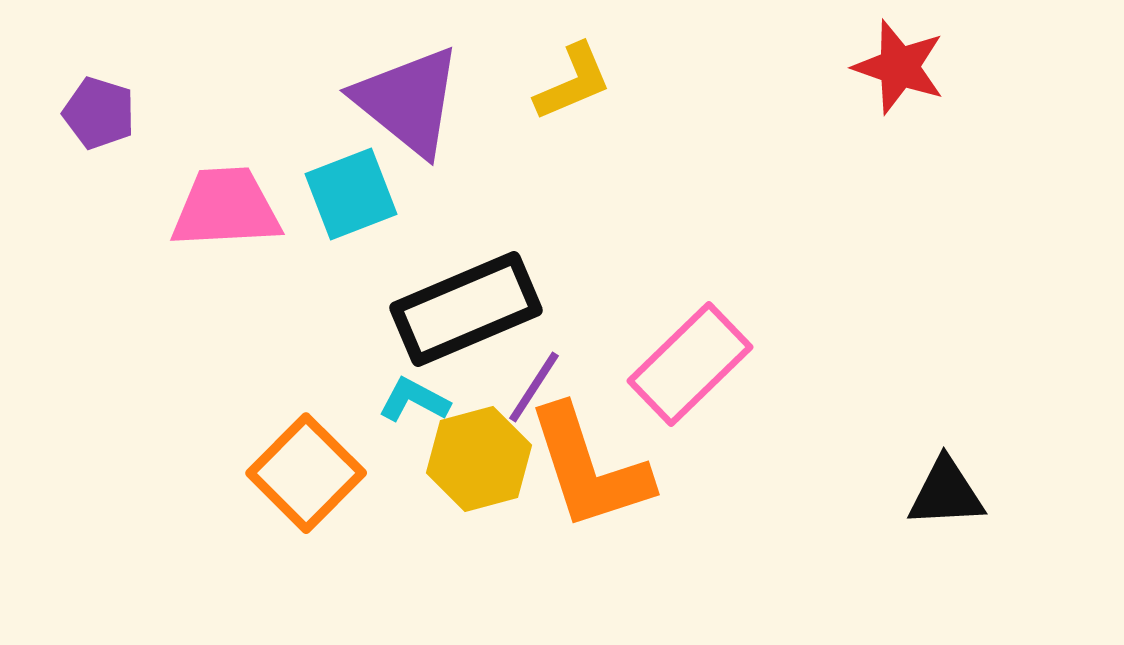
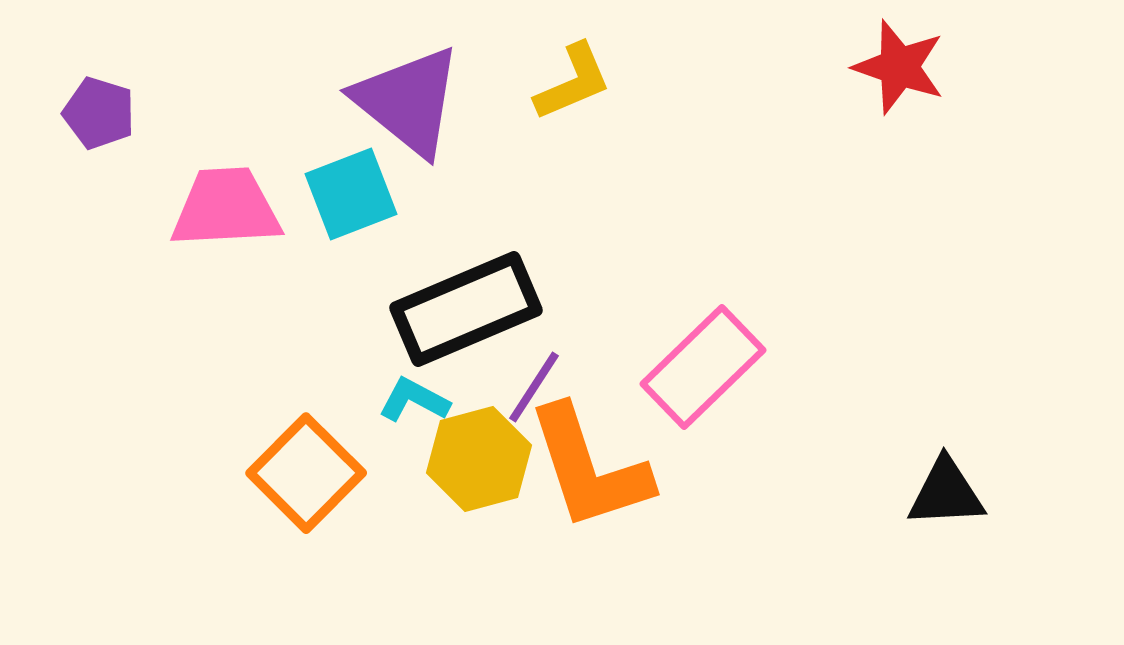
pink rectangle: moved 13 px right, 3 px down
